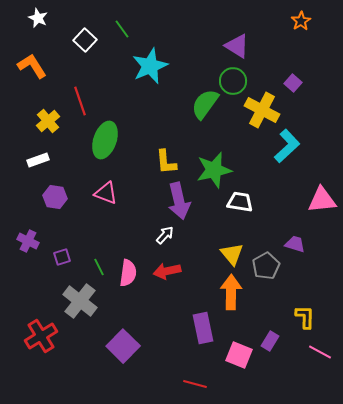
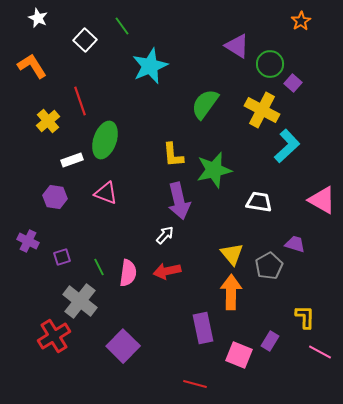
green line at (122, 29): moved 3 px up
green circle at (233, 81): moved 37 px right, 17 px up
white rectangle at (38, 160): moved 34 px right
yellow L-shape at (166, 162): moved 7 px right, 7 px up
pink triangle at (322, 200): rotated 36 degrees clockwise
white trapezoid at (240, 202): moved 19 px right
gray pentagon at (266, 266): moved 3 px right
red cross at (41, 336): moved 13 px right
